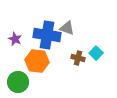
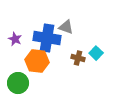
gray triangle: moved 1 px left, 1 px up
blue cross: moved 3 px down
green circle: moved 1 px down
